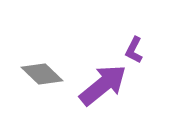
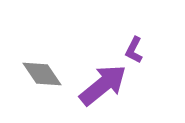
gray diamond: rotated 12 degrees clockwise
